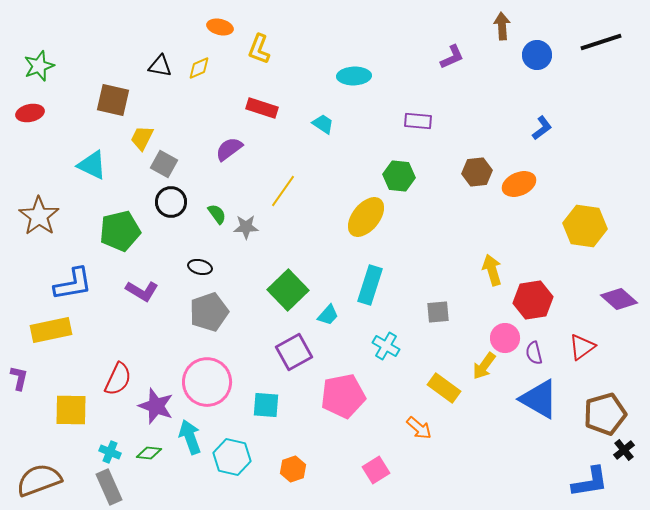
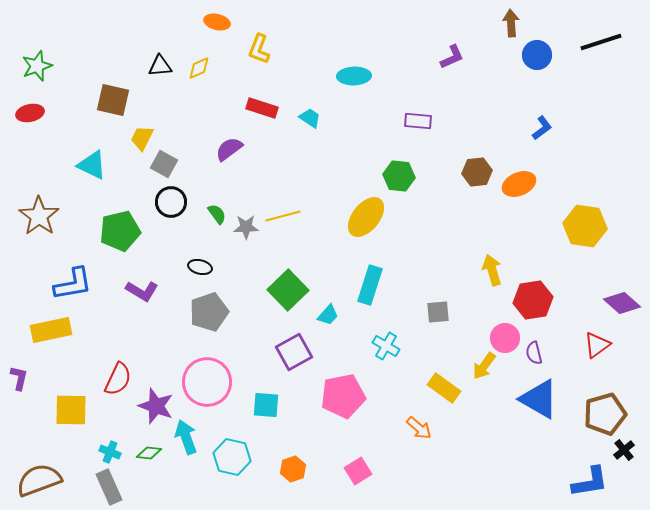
brown arrow at (502, 26): moved 9 px right, 3 px up
orange ellipse at (220, 27): moved 3 px left, 5 px up
green star at (39, 66): moved 2 px left
black triangle at (160, 66): rotated 15 degrees counterclockwise
cyan trapezoid at (323, 124): moved 13 px left, 6 px up
yellow line at (283, 191): moved 25 px down; rotated 40 degrees clockwise
purple diamond at (619, 299): moved 3 px right, 4 px down
red triangle at (582, 347): moved 15 px right, 2 px up
cyan arrow at (190, 437): moved 4 px left
pink square at (376, 470): moved 18 px left, 1 px down
